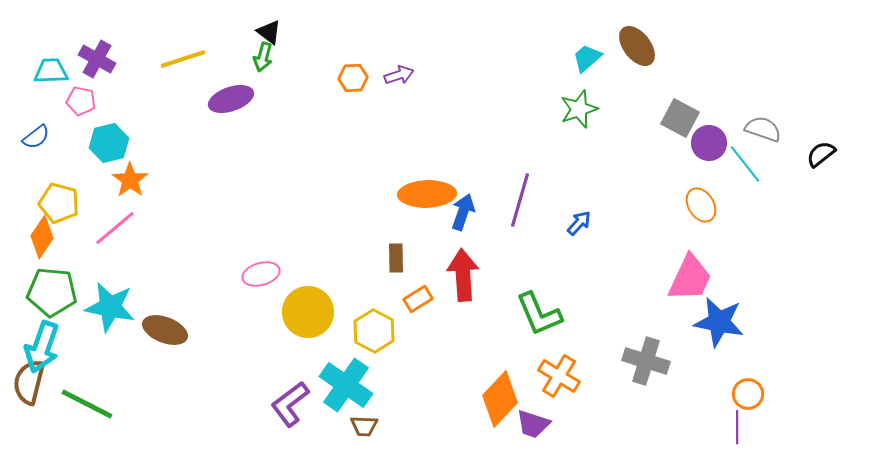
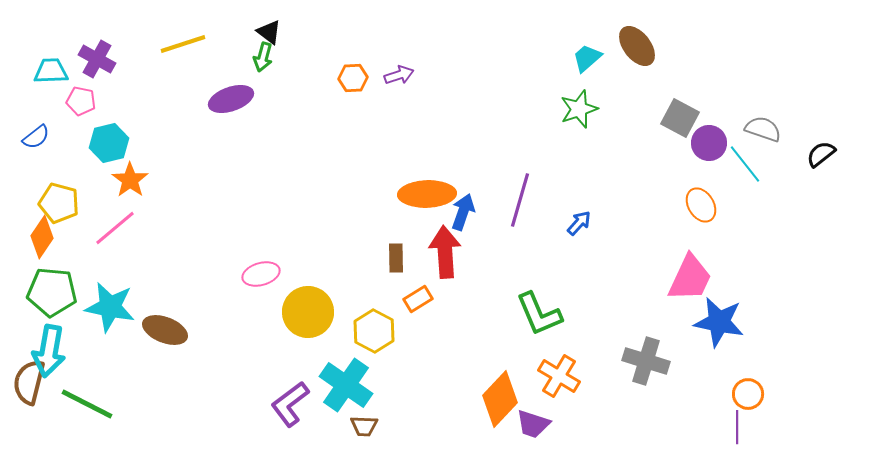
yellow line at (183, 59): moved 15 px up
red arrow at (463, 275): moved 18 px left, 23 px up
cyan arrow at (42, 347): moved 7 px right, 4 px down; rotated 9 degrees counterclockwise
